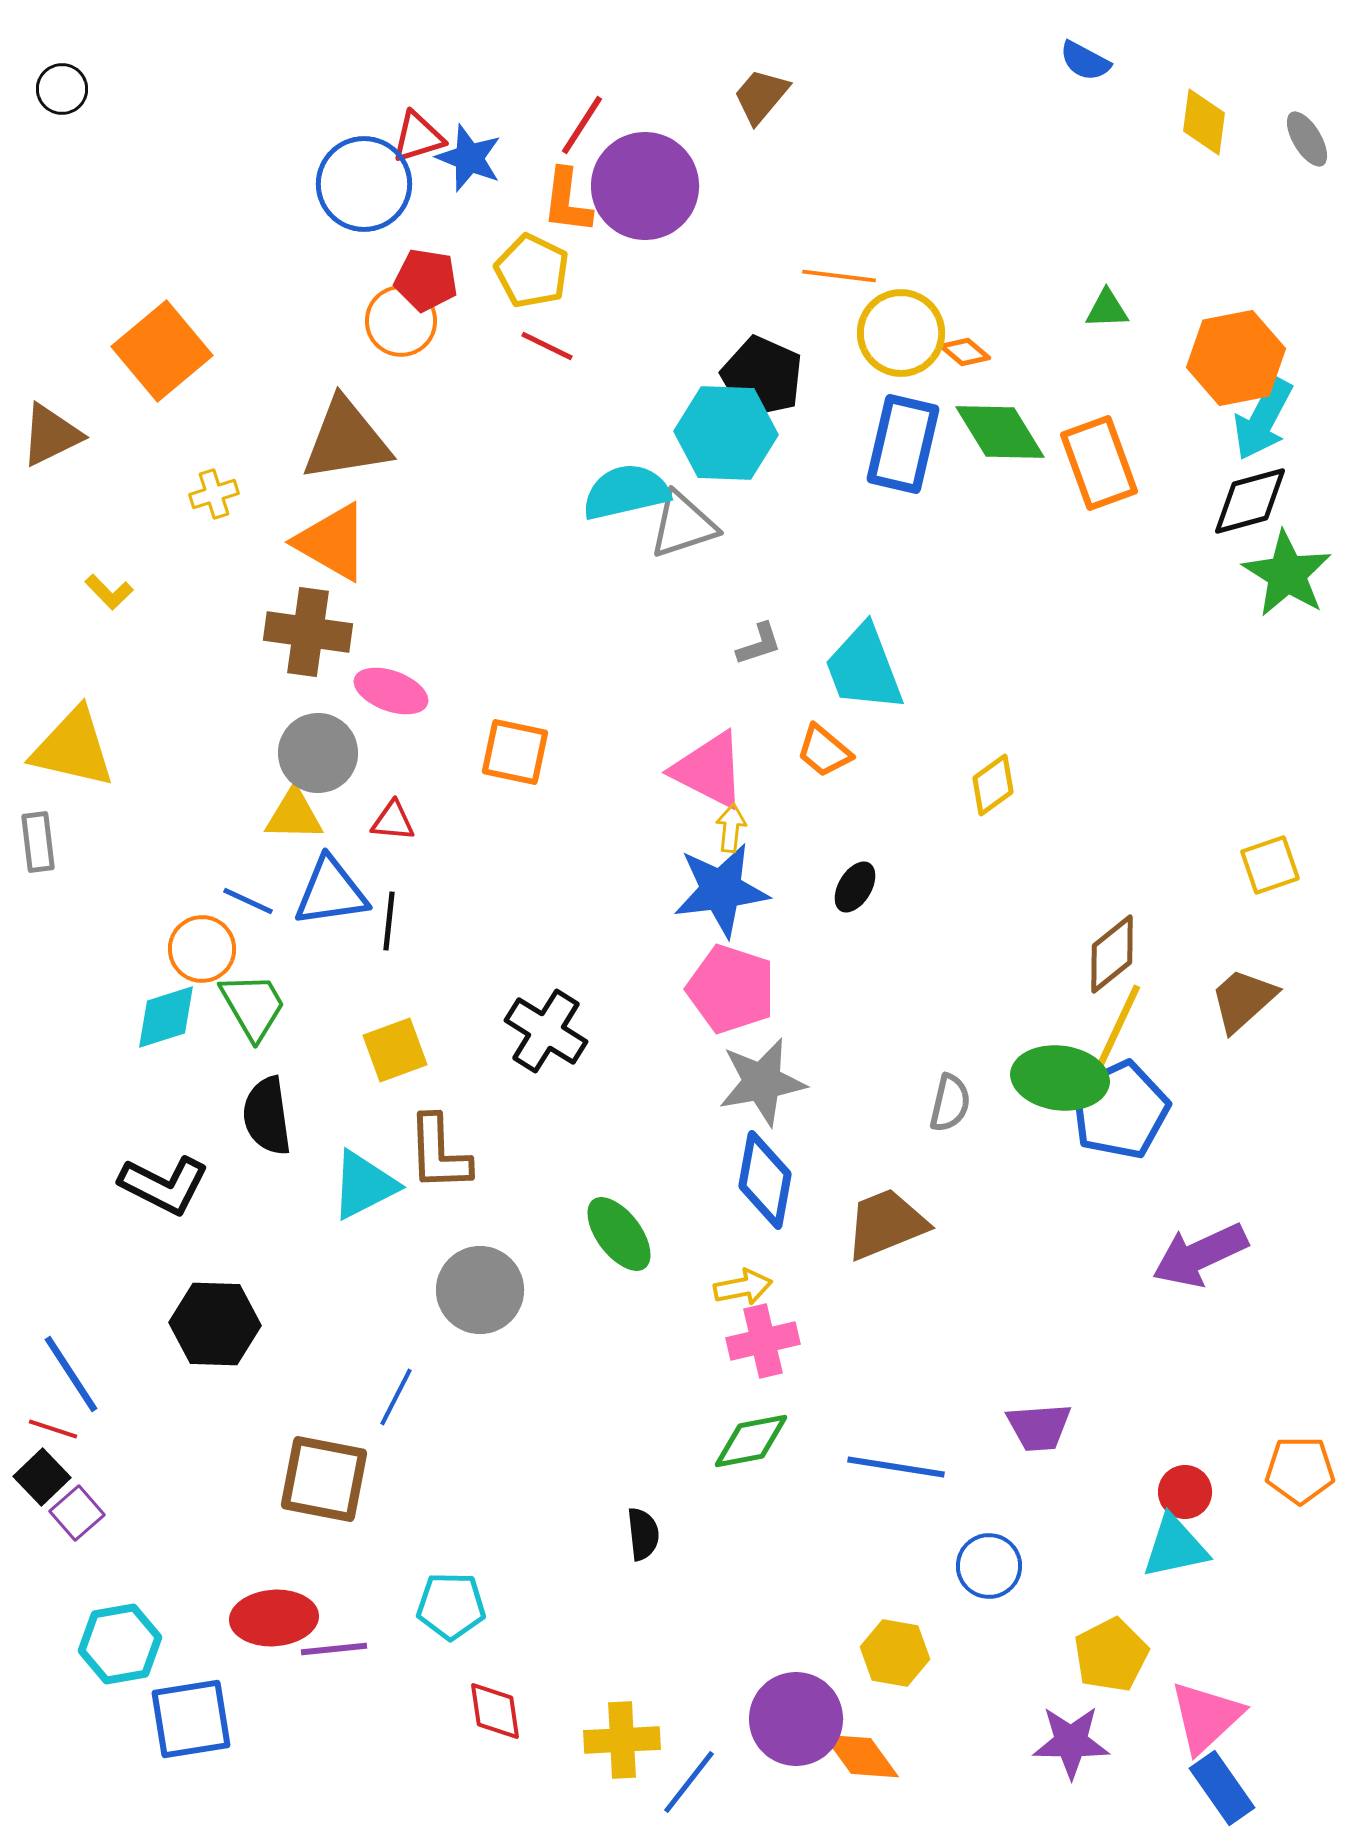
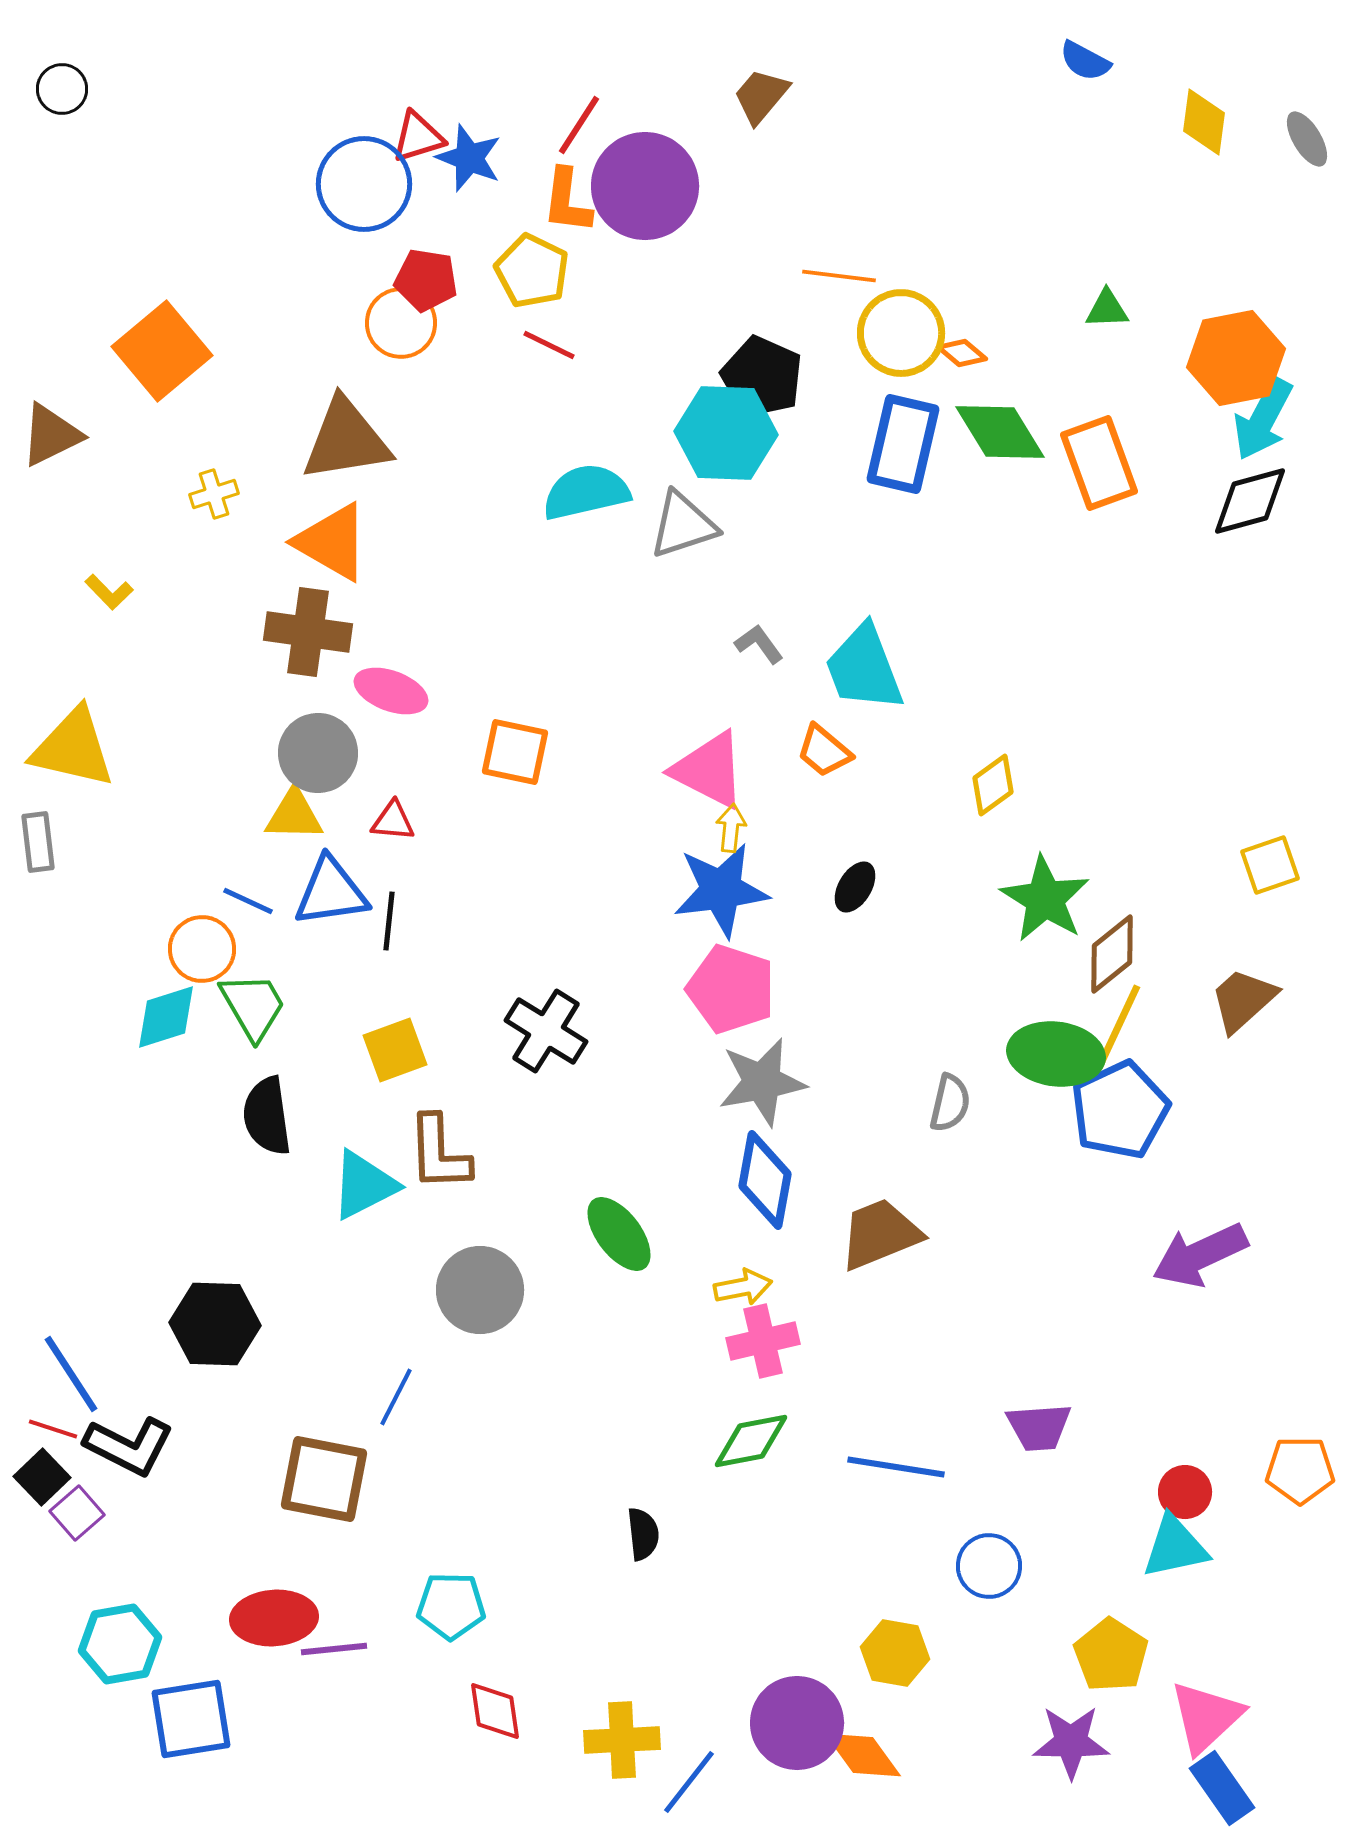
red line at (582, 125): moved 3 px left
orange circle at (401, 321): moved 2 px down
red line at (547, 346): moved 2 px right, 1 px up
orange diamond at (965, 352): moved 3 px left, 1 px down
cyan semicircle at (626, 492): moved 40 px left
green star at (1287, 574): moved 242 px left, 325 px down
gray L-shape at (759, 644): rotated 108 degrees counterclockwise
green ellipse at (1060, 1078): moved 4 px left, 24 px up
black L-shape at (164, 1185): moved 35 px left, 261 px down
brown trapezoid at (886, 1224): moved 6 px left, 10 px down
yellow pentagon at (1111, 1655): rotated 12 degrees counterclockwise
purple circle at (796, 1719): moved 1 px right, 4 px down
orange diamond at (861, 1756): moved 2 px right, 1 px up
